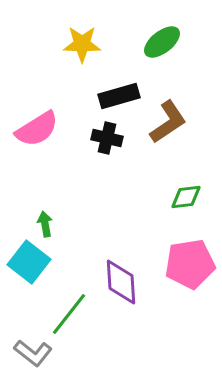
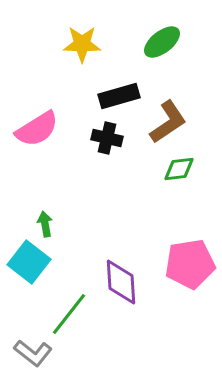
green diamond: moved 7 px left, 28 px up
